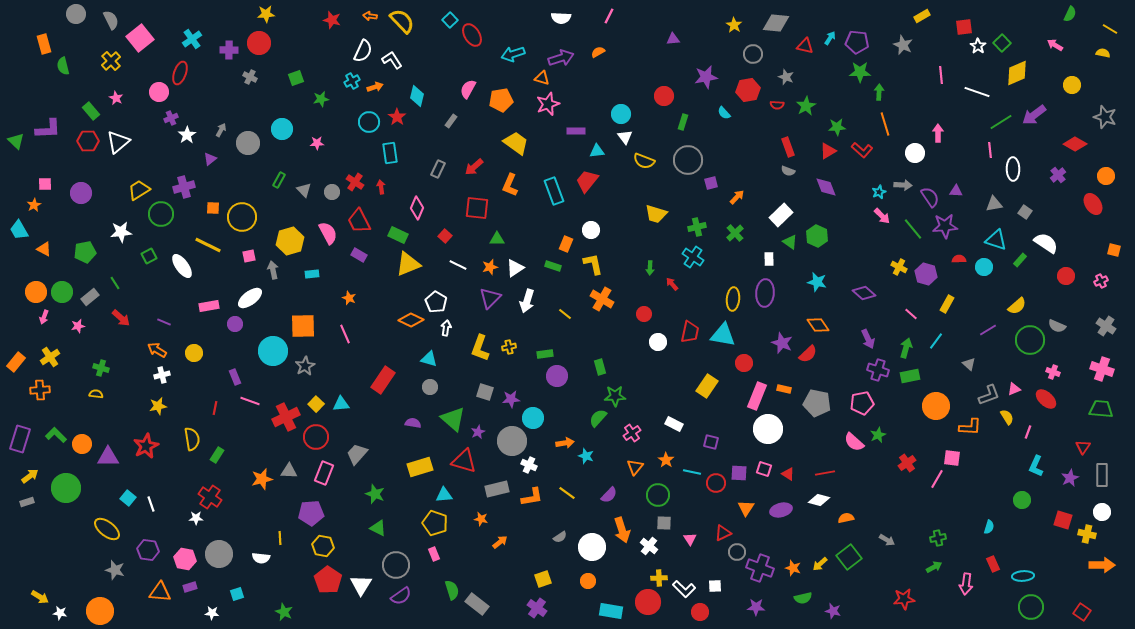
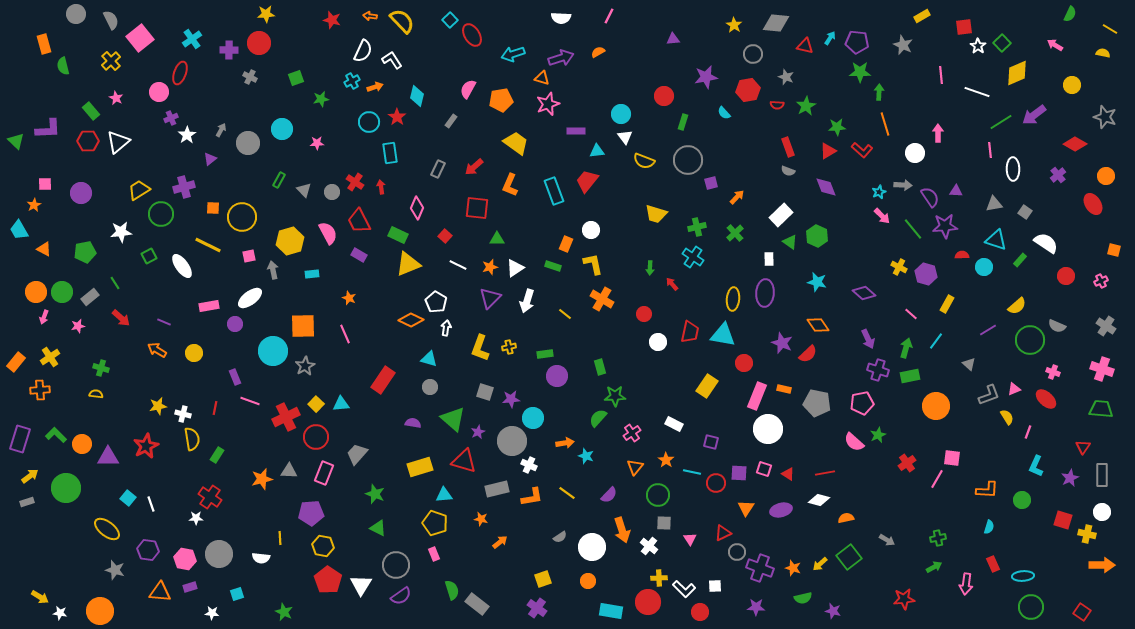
red semicircle at (959, 259): moved 3 px right, 4 px up
white cross at (162, 375): moved 21 px right, 39 px down; rotated 28 degrees clockwise
orange L-shape at (970, 427): moved 17 px right, 63 px down
